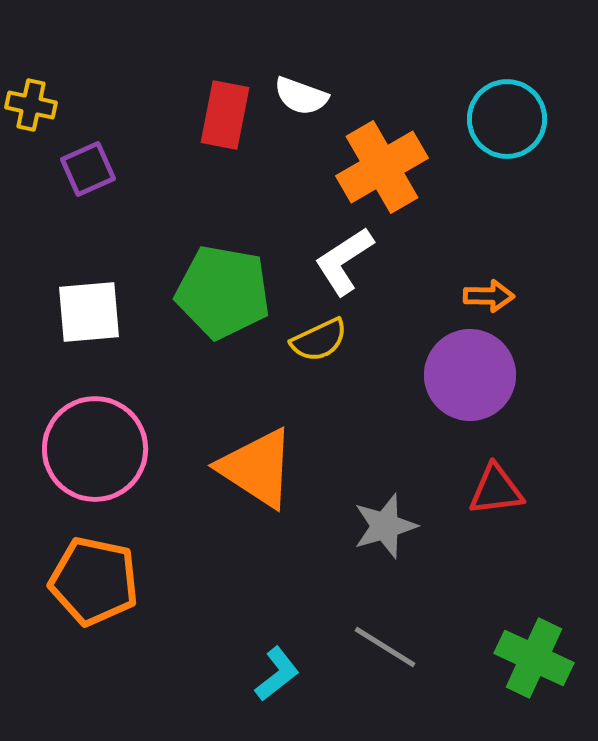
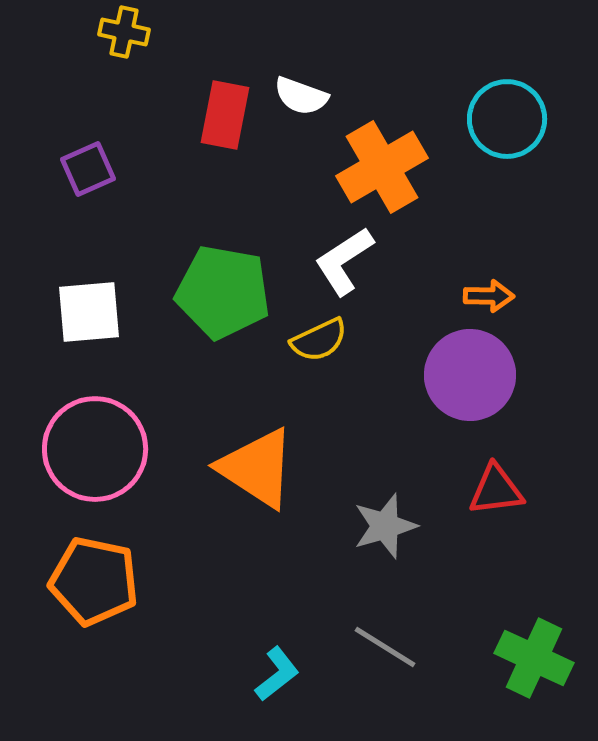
yellow cross: moved 93 px right, 73 px up
